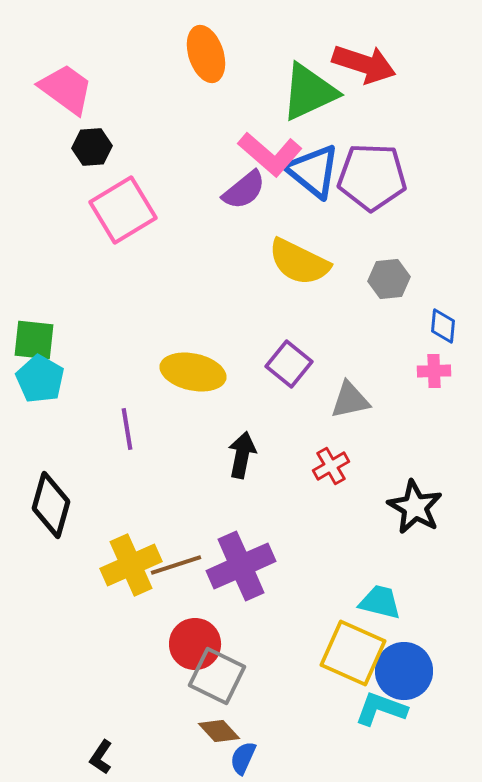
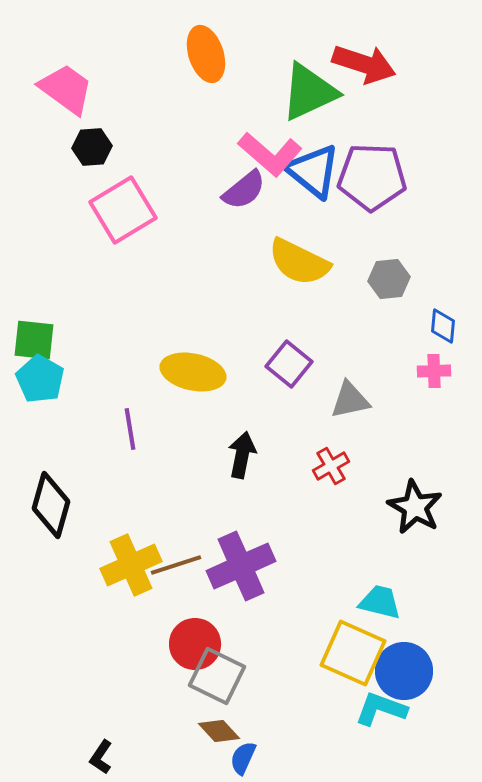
purple line: moved 3 px right
